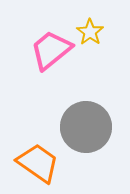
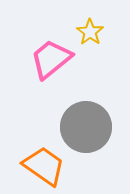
pink trapezoid: moved 9 px down
orange trapezoid: moved 6 px right, 3 px down
